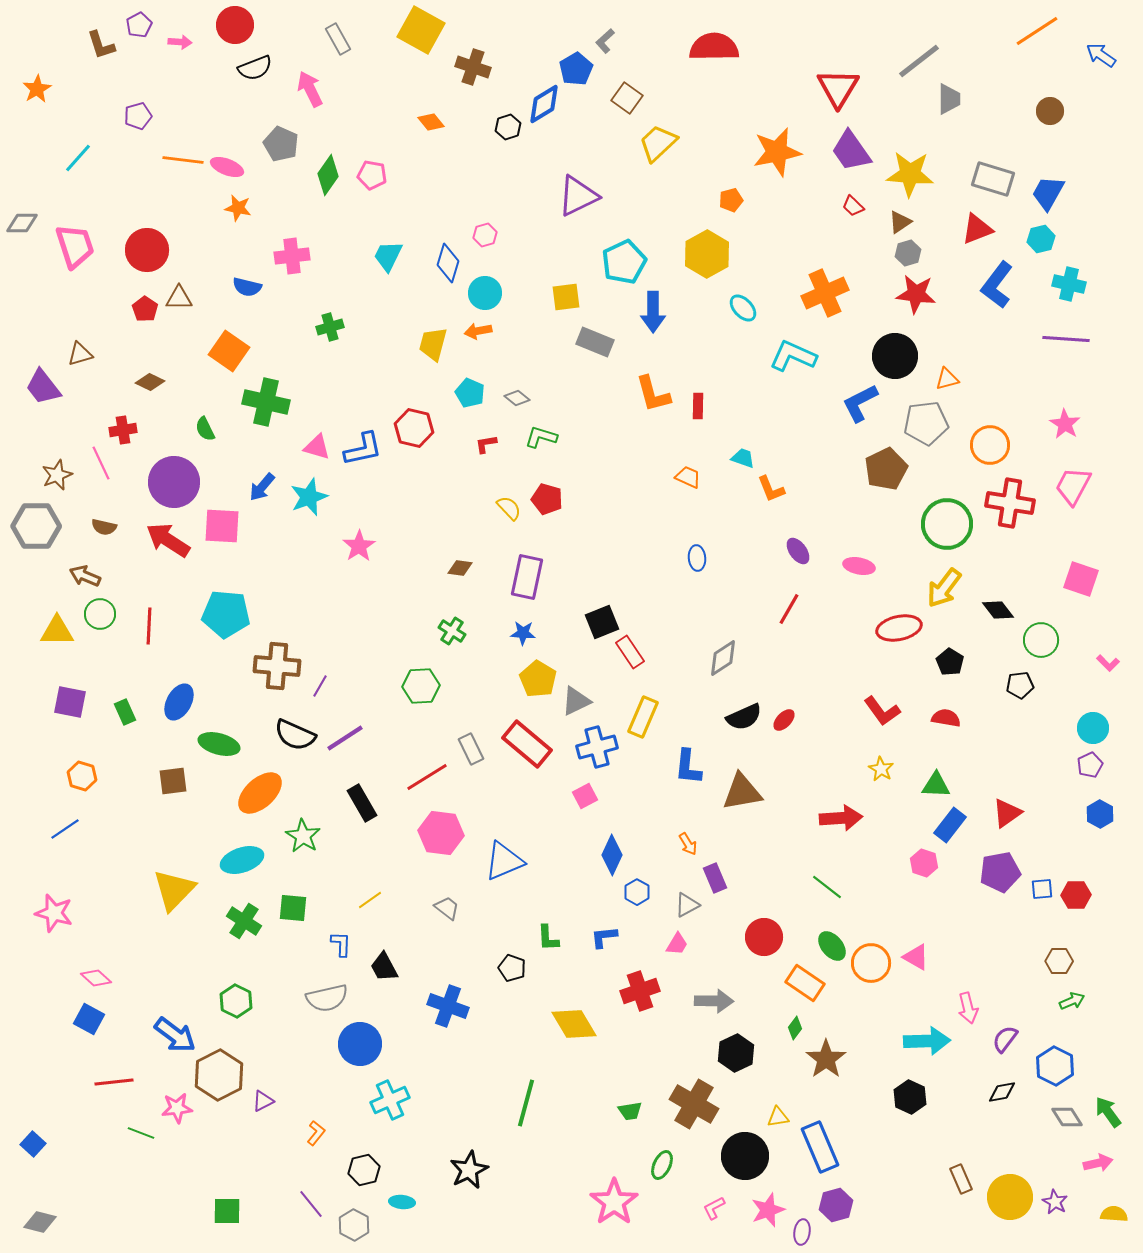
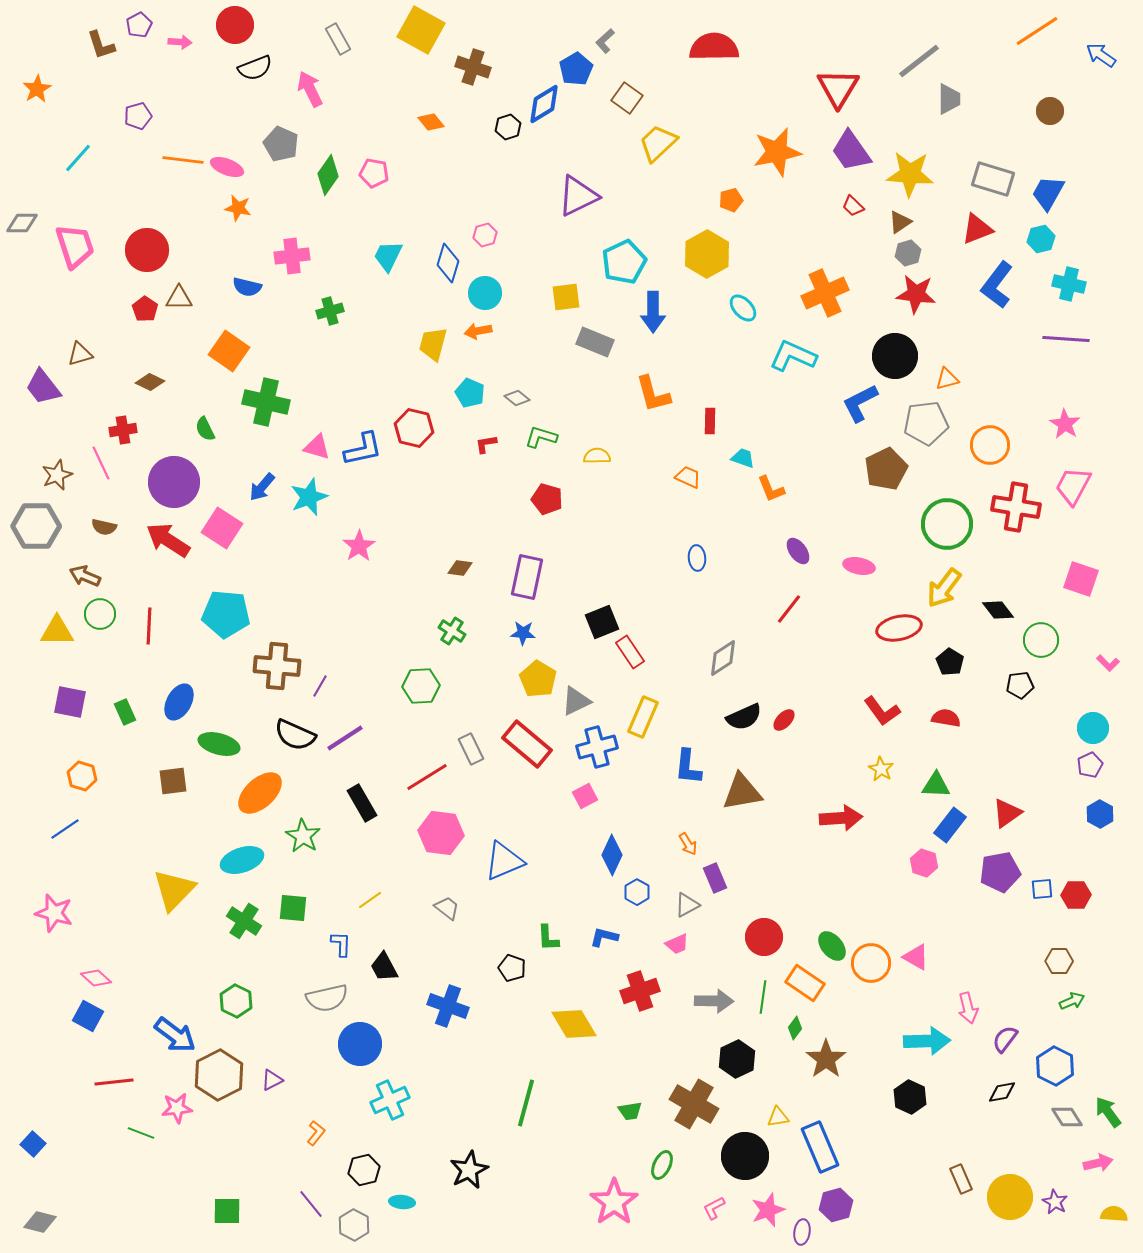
pink pentagon at (372, 175): moved 2 px right, 2 px up
green cross at (330, 327): moved 16 px up
red rectangle at (698, 406): moved 12 px right, 15 px down
red cross at (1010, 503): moved 6 px right, 4 px down
yellow semicircle at (509, 508): moved 88 px right, 52 px up; rotated 48 degrees counterclockwise
pink square at (222, 526): moved 2 px down; rotated 30 degrees clockwise
red line at (789, 609): rotated 8 degrees clockwise
green line at (827, 887): moved 64 px left, 110 px down; rotated 60 degrees clockwise
blue L-shape at (604, 937): rotated 20 degrees clockwise
pink trapezoid at (677, 944): rotated 35 degrees clockwise
blue square at (89, 1019): moved 1 px left, 3 px up
black hexagon at (736, 1053): moved 1 px right, 6 px down
purple triangle at (263, 1101): moved 9 px right, 21 px up
